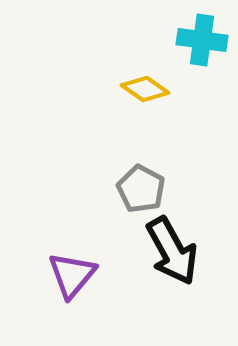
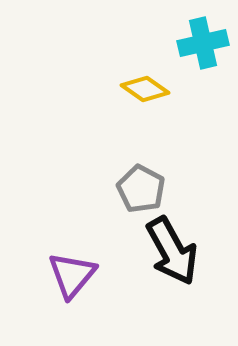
cyan cross: moved 1 px right, 3 px down; rotated 21 degrees counterclockwise
